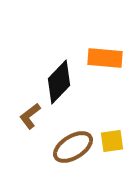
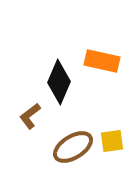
orange rectangle: moved 3 px left, 3 px down; rotated 8 degrees clockwise
black diamond: rotated 21 degrees counterclockwise
